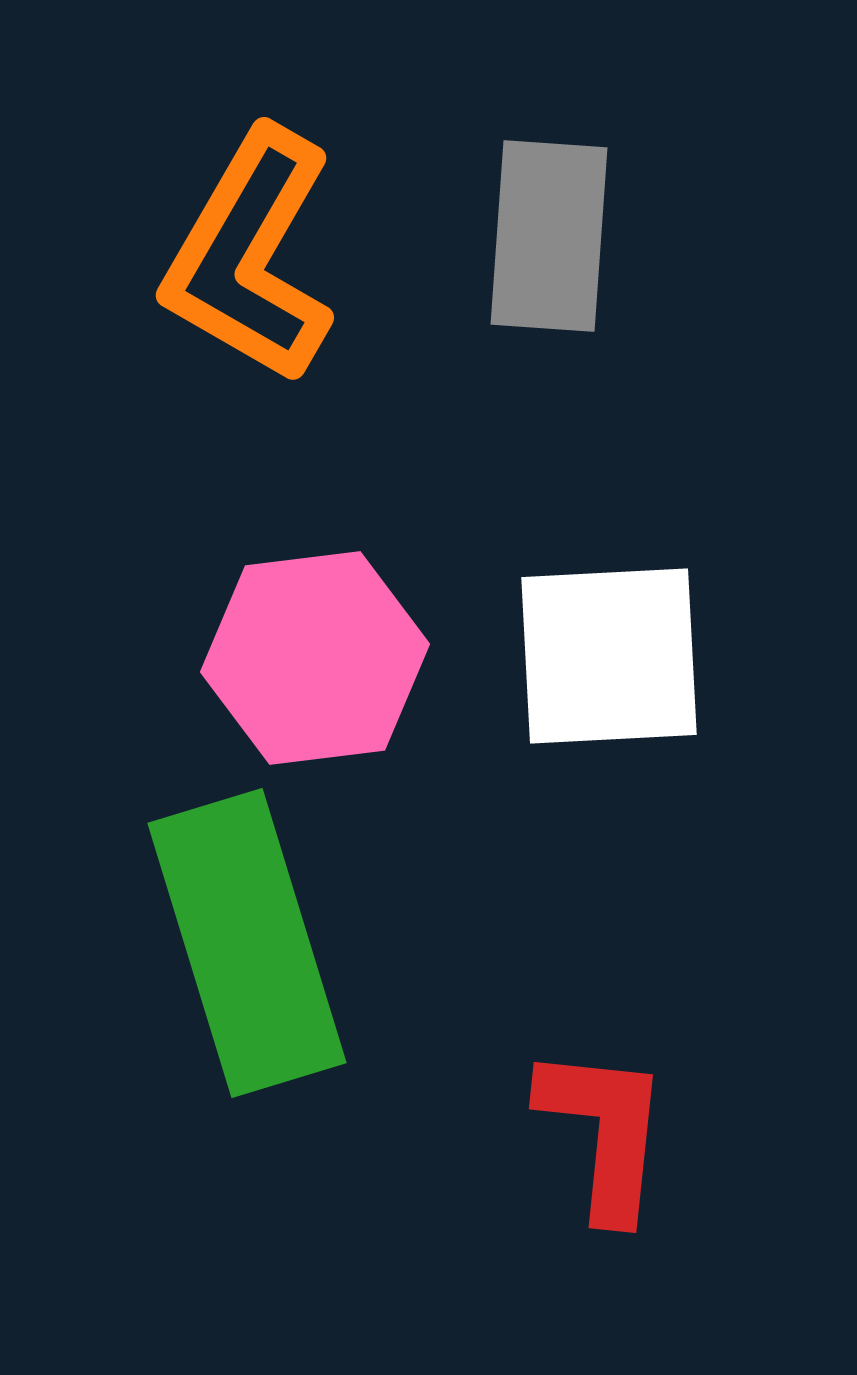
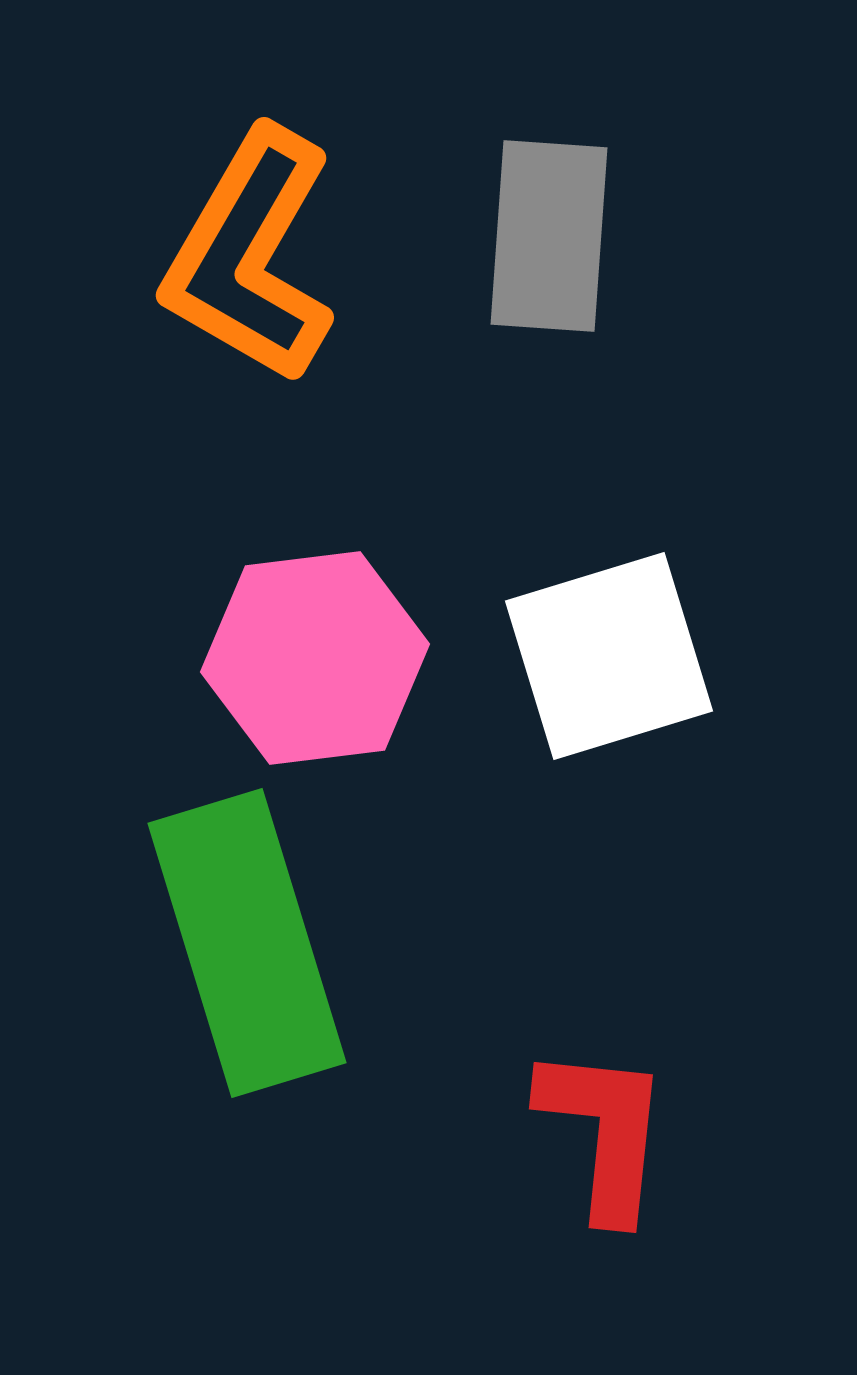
white square: rotated 14 degrees counterclockwise
